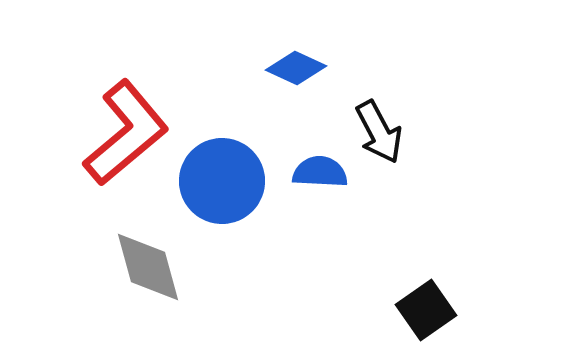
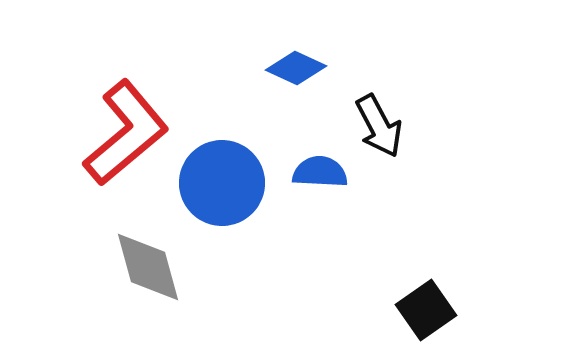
black arrow: moved 6 px up
blue circle: moved 2 px down
